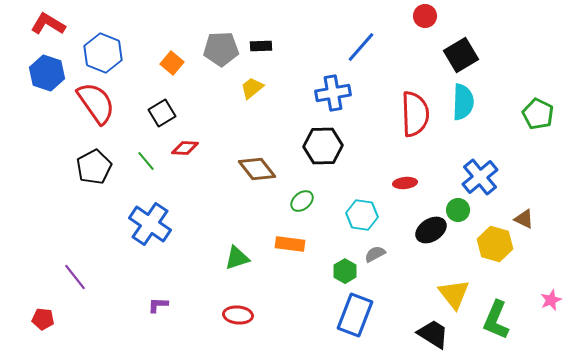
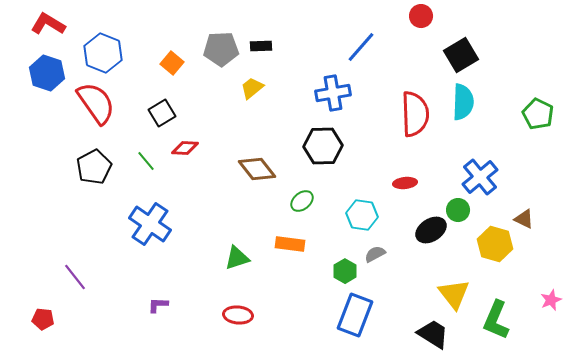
red circle at (425, 16): moved 4 px left
